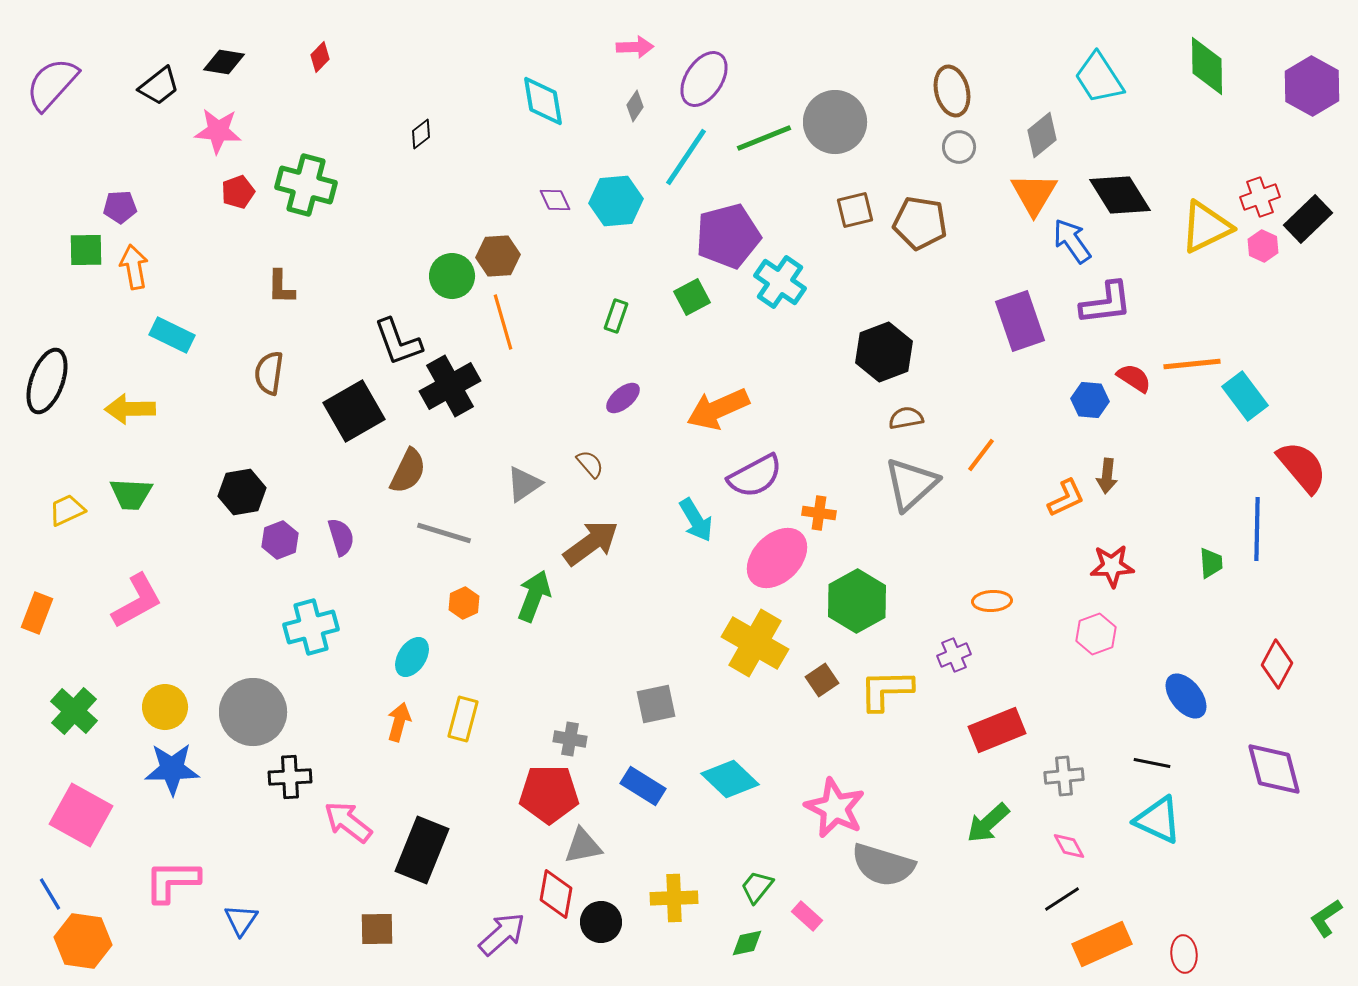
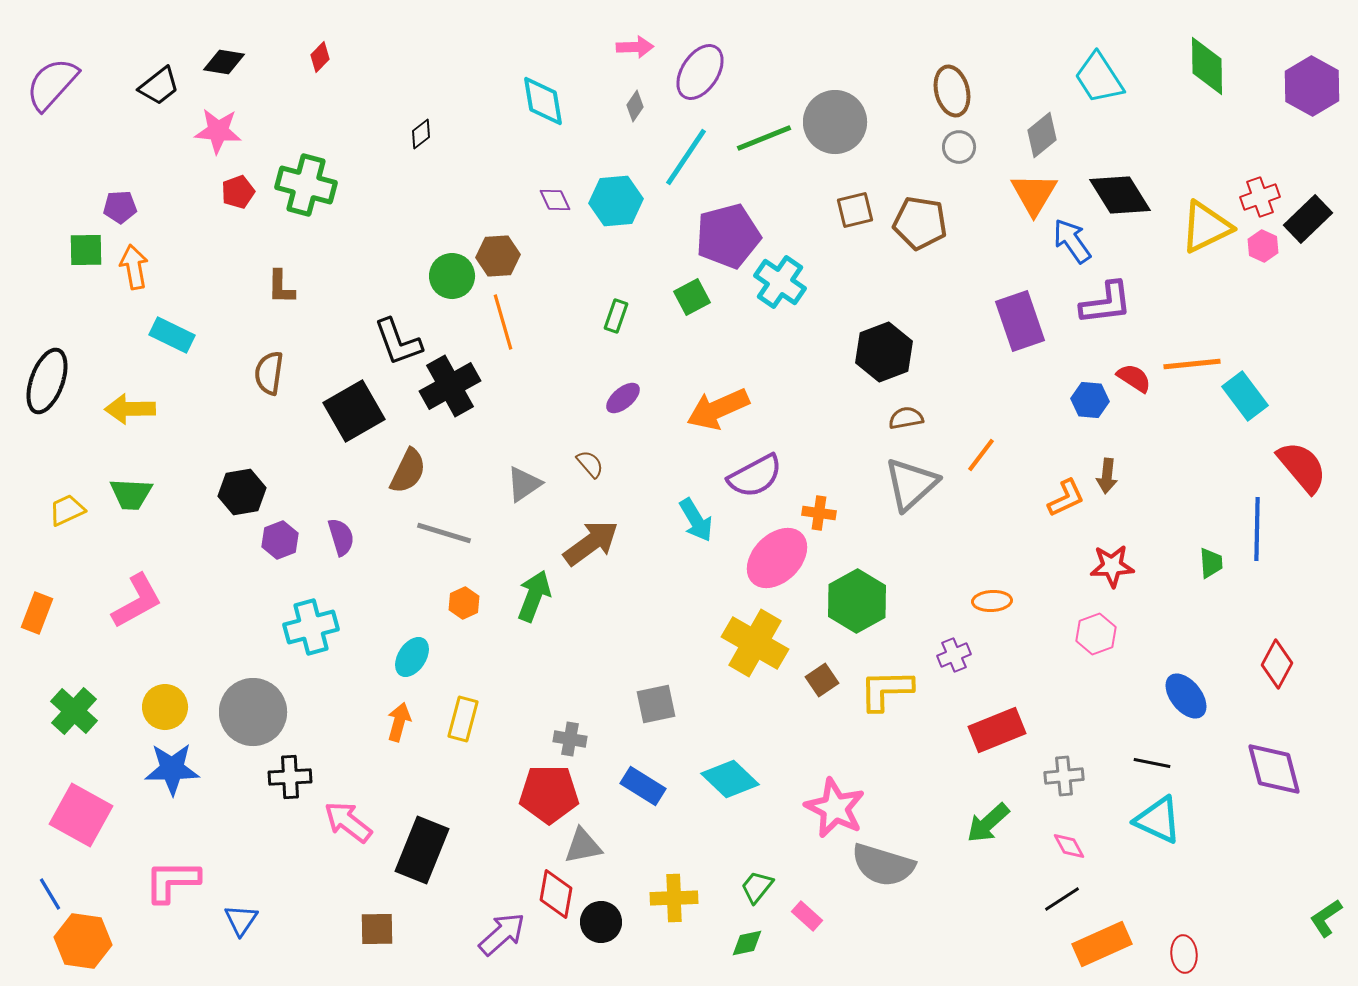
purple ellipse at (704, 79): moved 4 px left, 7 px up
